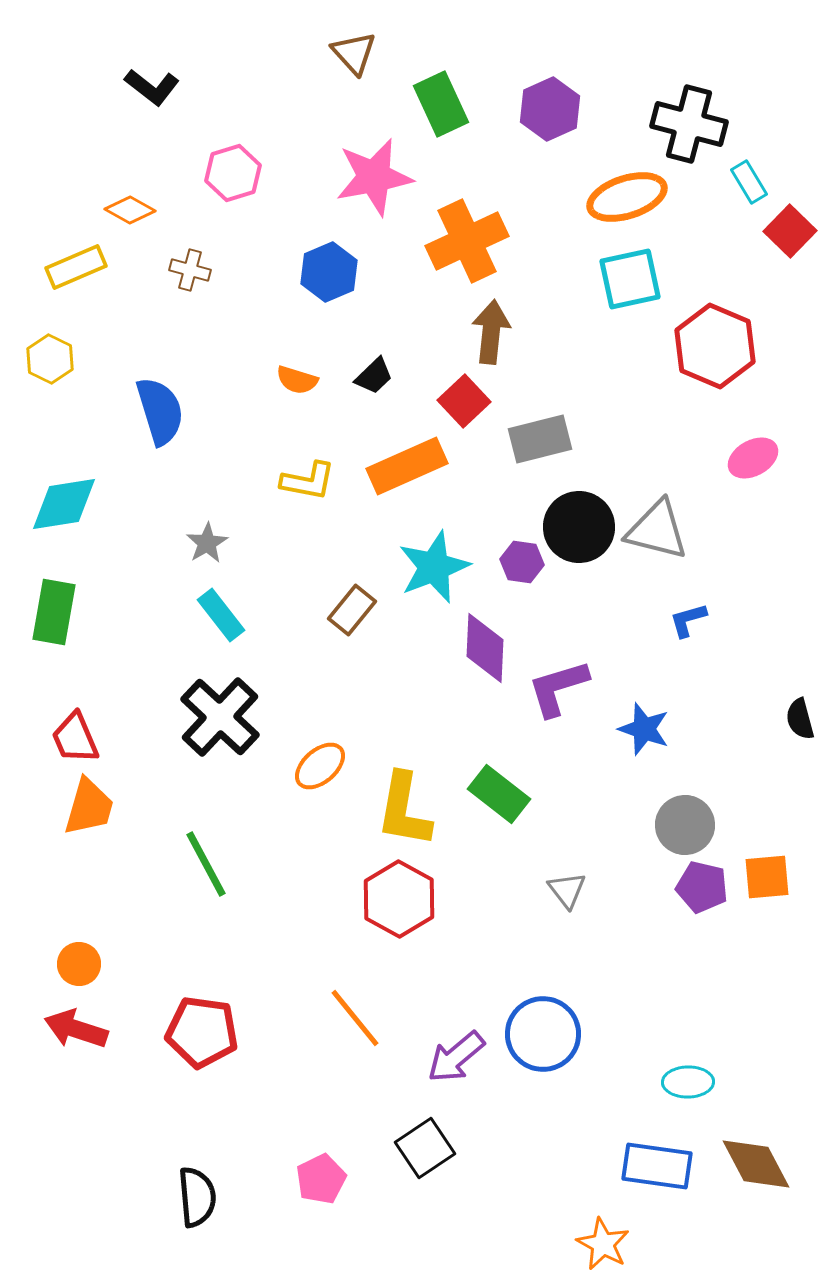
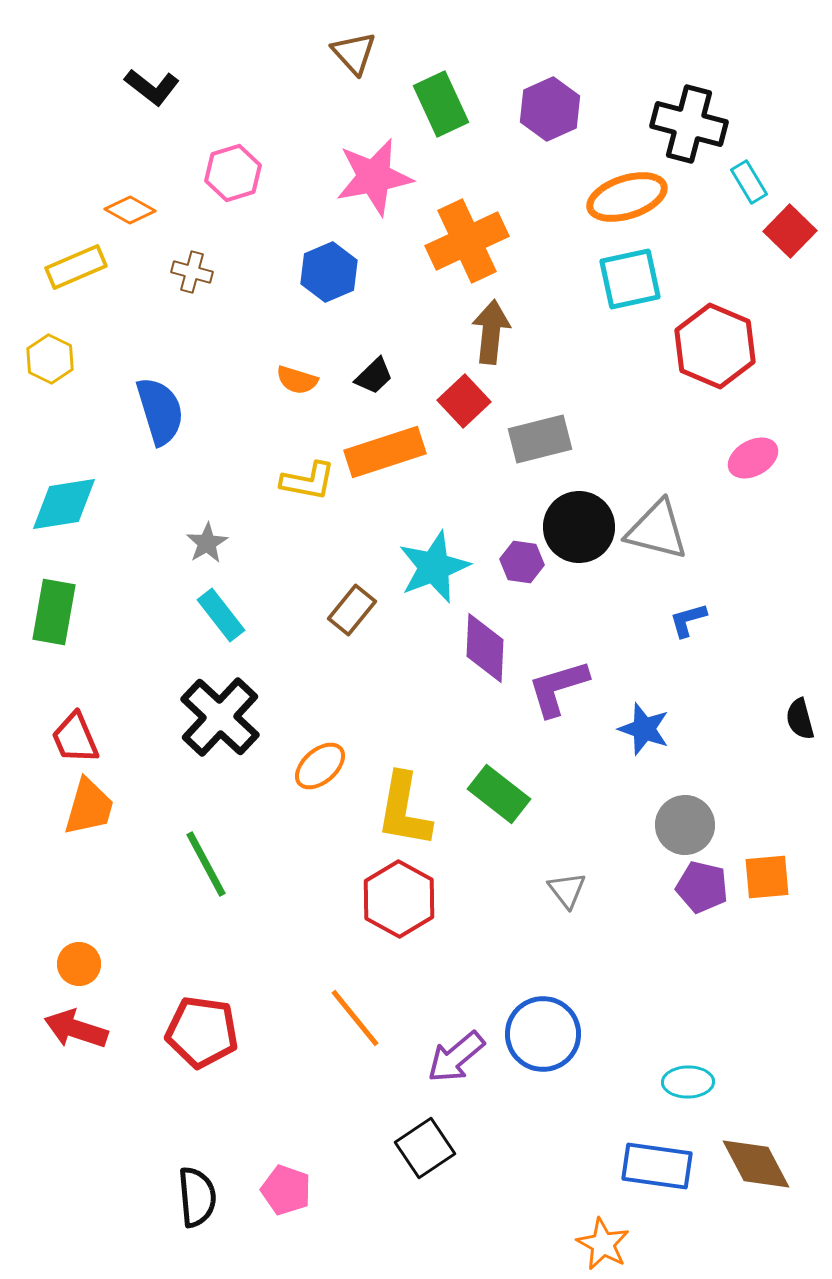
brown cross at (190, 270): moved 2 px right, 2 px down
orange rectangle at (407, 466): moved 22 px left, 14 px up; rotated 6 degrees clockwise
pink pentagon at (321, 1179): moved 35 px left, 11 px down; rotated 27 degrees counterclockwise
